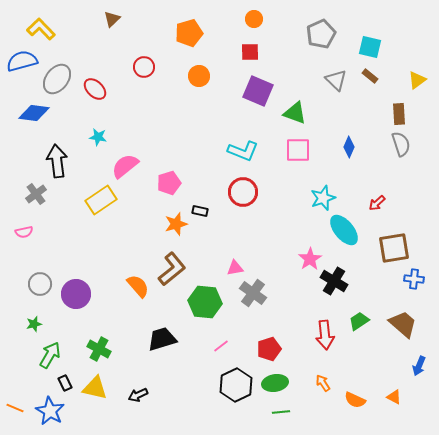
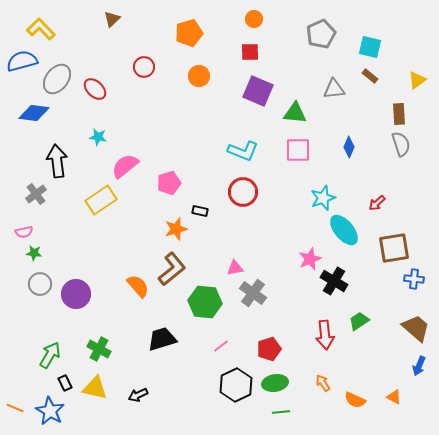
gray triangle at (336, 80): moved 2 px left, 9 px down; rotated 50 degrees counterclockwise
green triangle at (295, 113): rotated 15 degrees counterclockwise
orange star at (176, 224): moved 5 px down
pink star at (310, 259): rotated 10 degrees clockwise
green star at (34, 324): moved 71 px up; rotated 21 degrees clockwise
brown trapezoid at (403, 324): moved 13 px right, 4 px down
